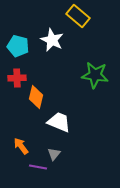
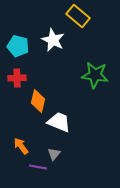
white star: moved 1 px right
orange diamond: moved 2 px right, 4 px down
